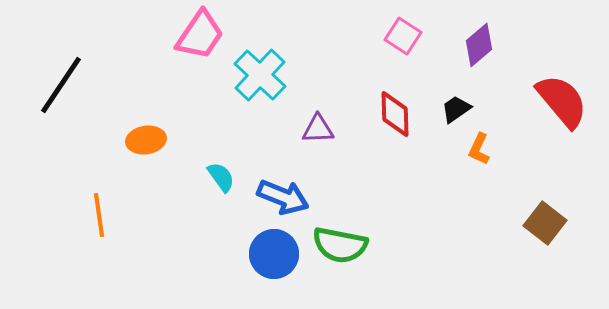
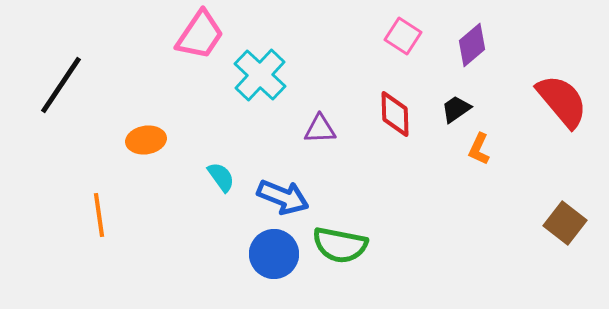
purple diamond: moved 7 px left
purple triangle: moved 2 px right
brown square: moved 20 px right
